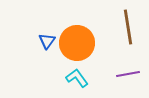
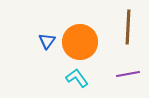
brown line: rotated 12 degrees clockwise
orange circle: moved 3 px right, 1 px up
